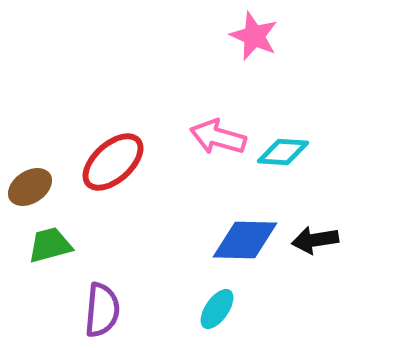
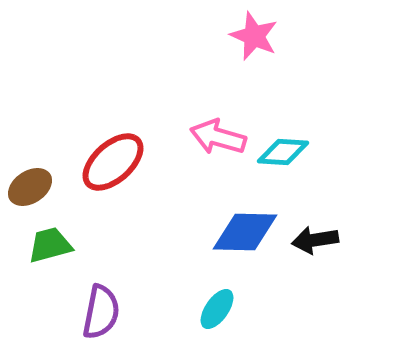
blue diamond: moved 8 px up
purple semicircle: moved 1 px left, 2 px down; rotated 6 degrees clockwise
